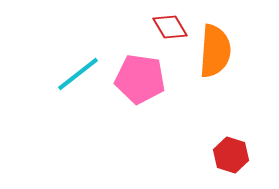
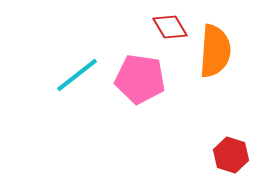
cyan line: moved 1 px left, 1 px down
